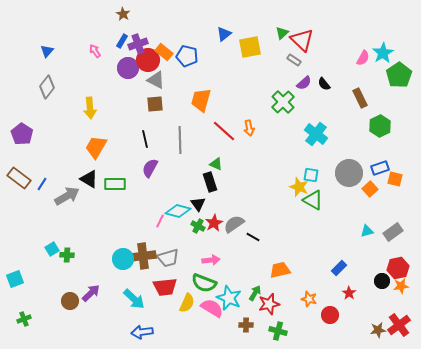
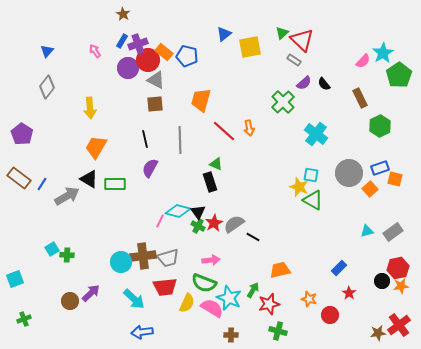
pink semicircle at (363, 58): moved 3 px down; rotated 14 degrees clockwise
black triangle at (198, 204): moved 8 px down
cyan circle at (123, 259): moved 2 px left, 3 px down
green arrow at (255, 293): moved 2 px left, 3 px up
brown cross at (246, 325): moved 15 px left, 10 px down
brown star at (378, 330): moved 3 px down
